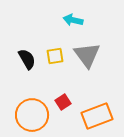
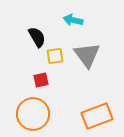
black semicircle: moved 10 px right, 22 px up
red square: moved 22 px left, 22 px up; rotated 21 degrees clockwise
orange circle: moved 1 px right, 1 px up
